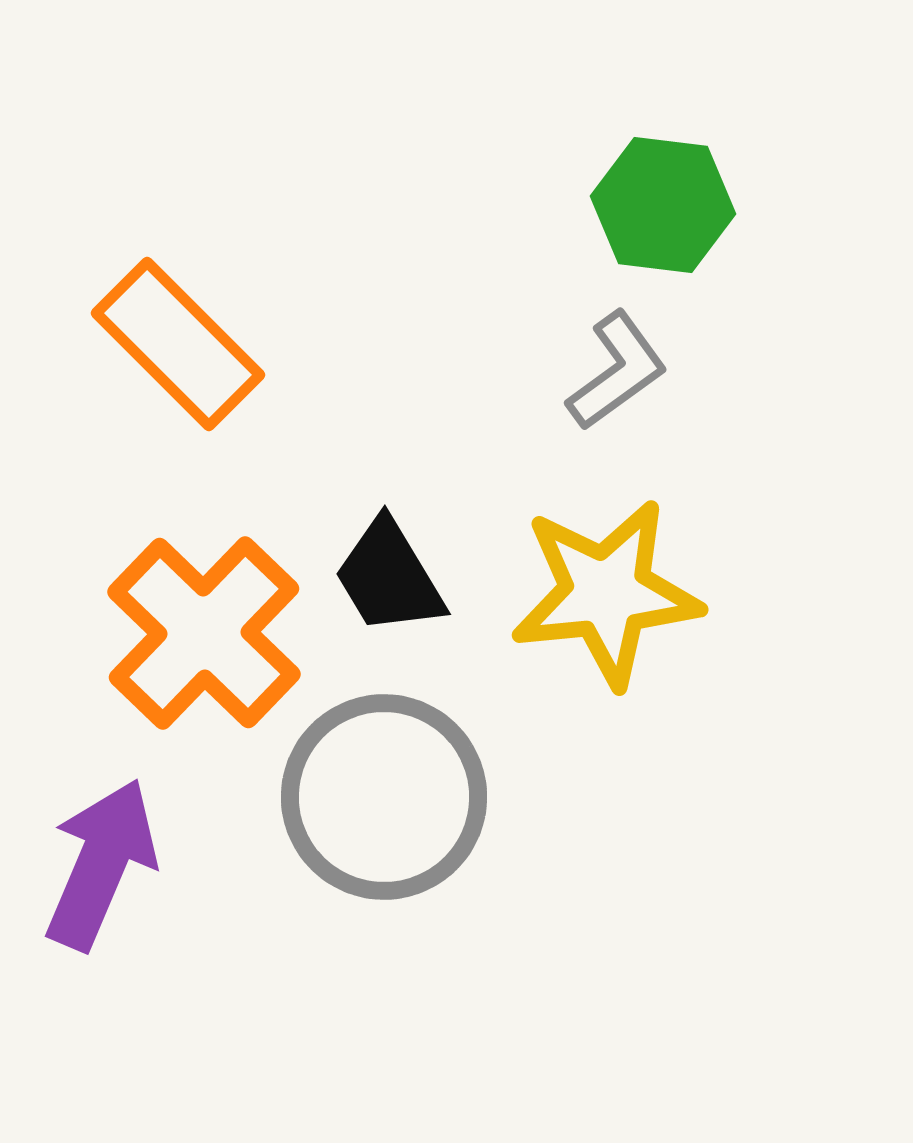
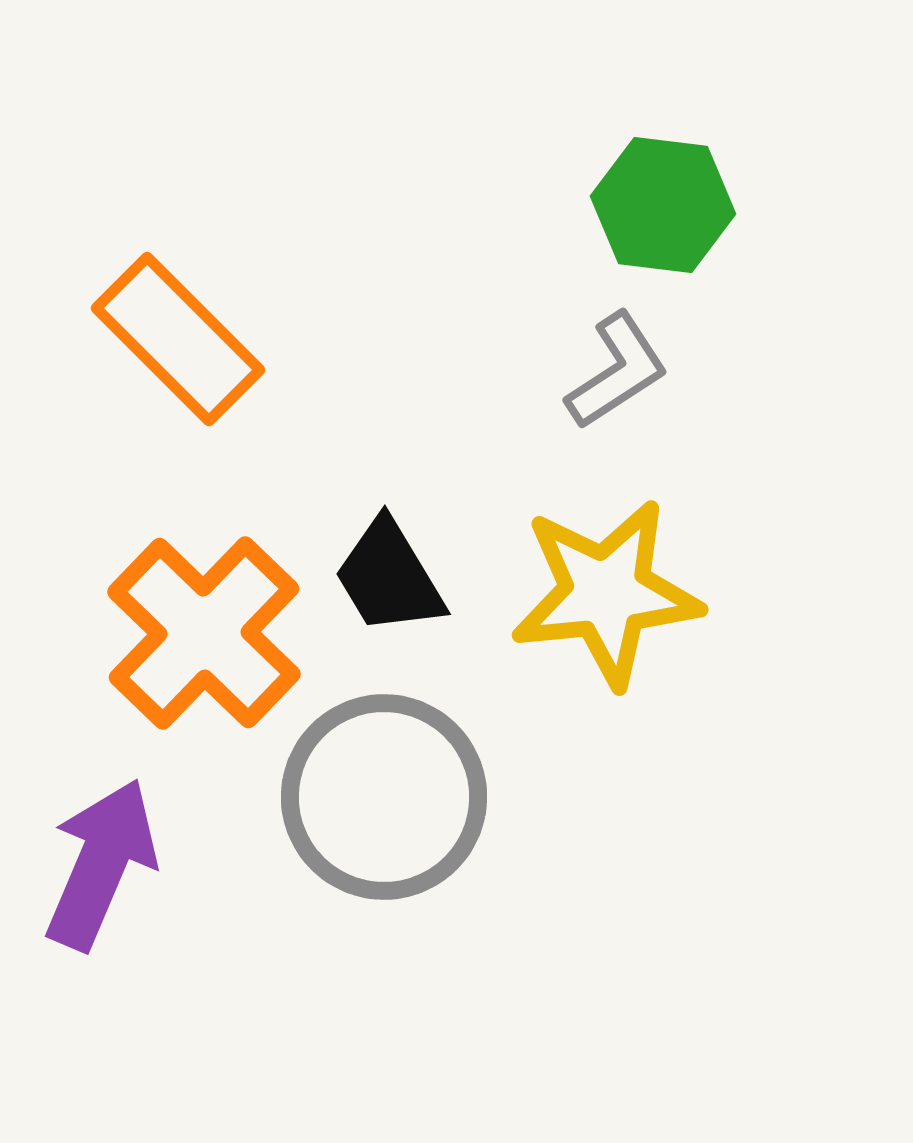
orange rectangle: moved 5 px up
gray L-shape: rotated 3 degrees clockwise
